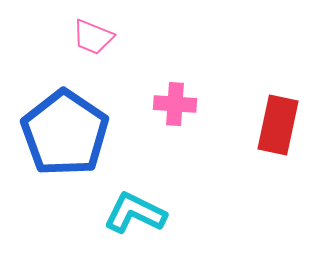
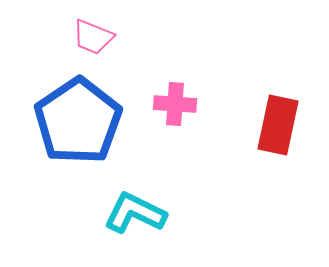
blue pentagon: moved 13 px right, 12 px up; rotated 4 degrees clockwise
